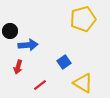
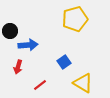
yellow pentagon: moved 8 px left
